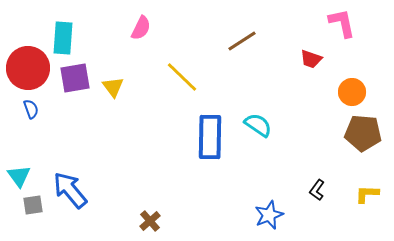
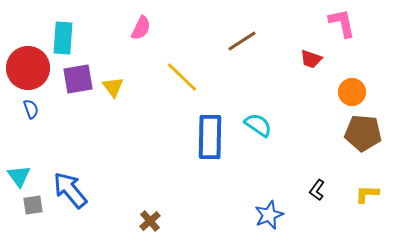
purple square: moved 3 px right, 1 px down
